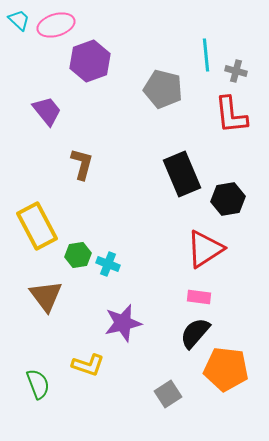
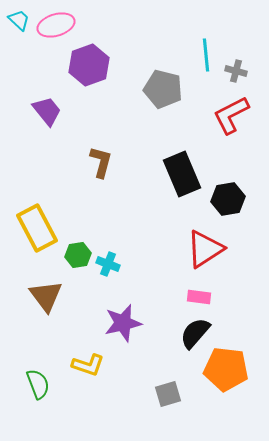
purple hexagon: moved 1 px left, 4 px down
red L-shape: rotated 69 degrees clockwise
brown L-shape: moved 19 px right, 2 px up
yellow rectangle: moved 2 px down
gray square: rotated 16 degrees clockwise
